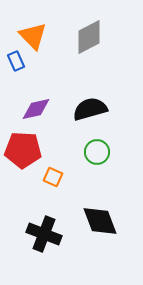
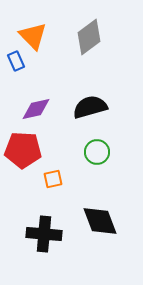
gray diamond: rotated 9 degrees counterclockwise
black semicircle: moved 2 px up
orange square: moved 2 px down; rotated 36 degrees counterclockwise
black cross: rotated 16 degrees counterclockwise
